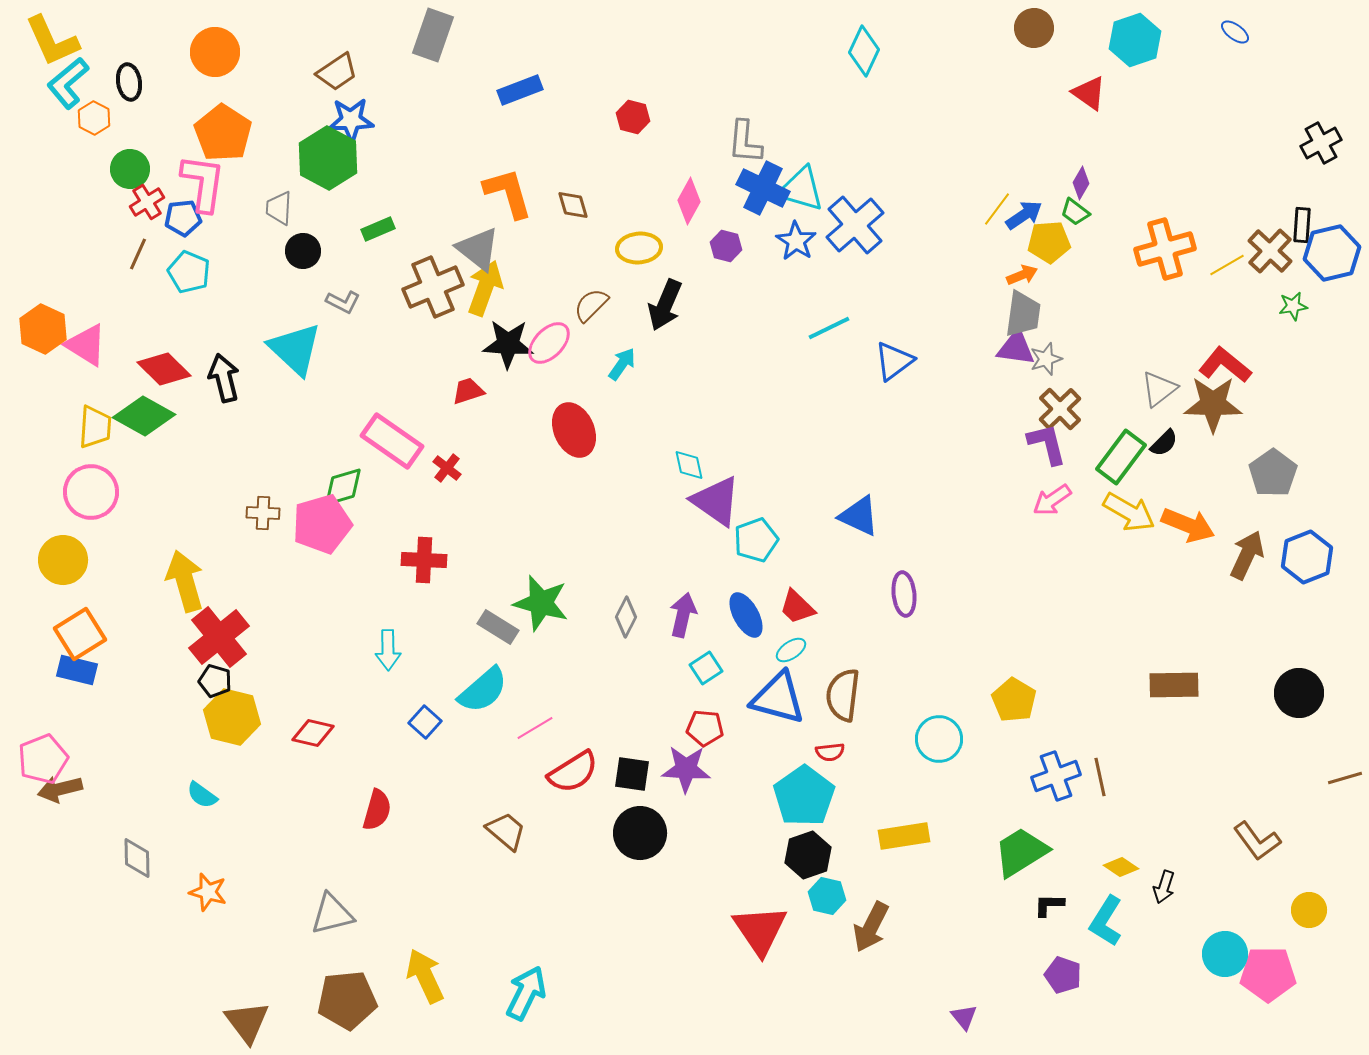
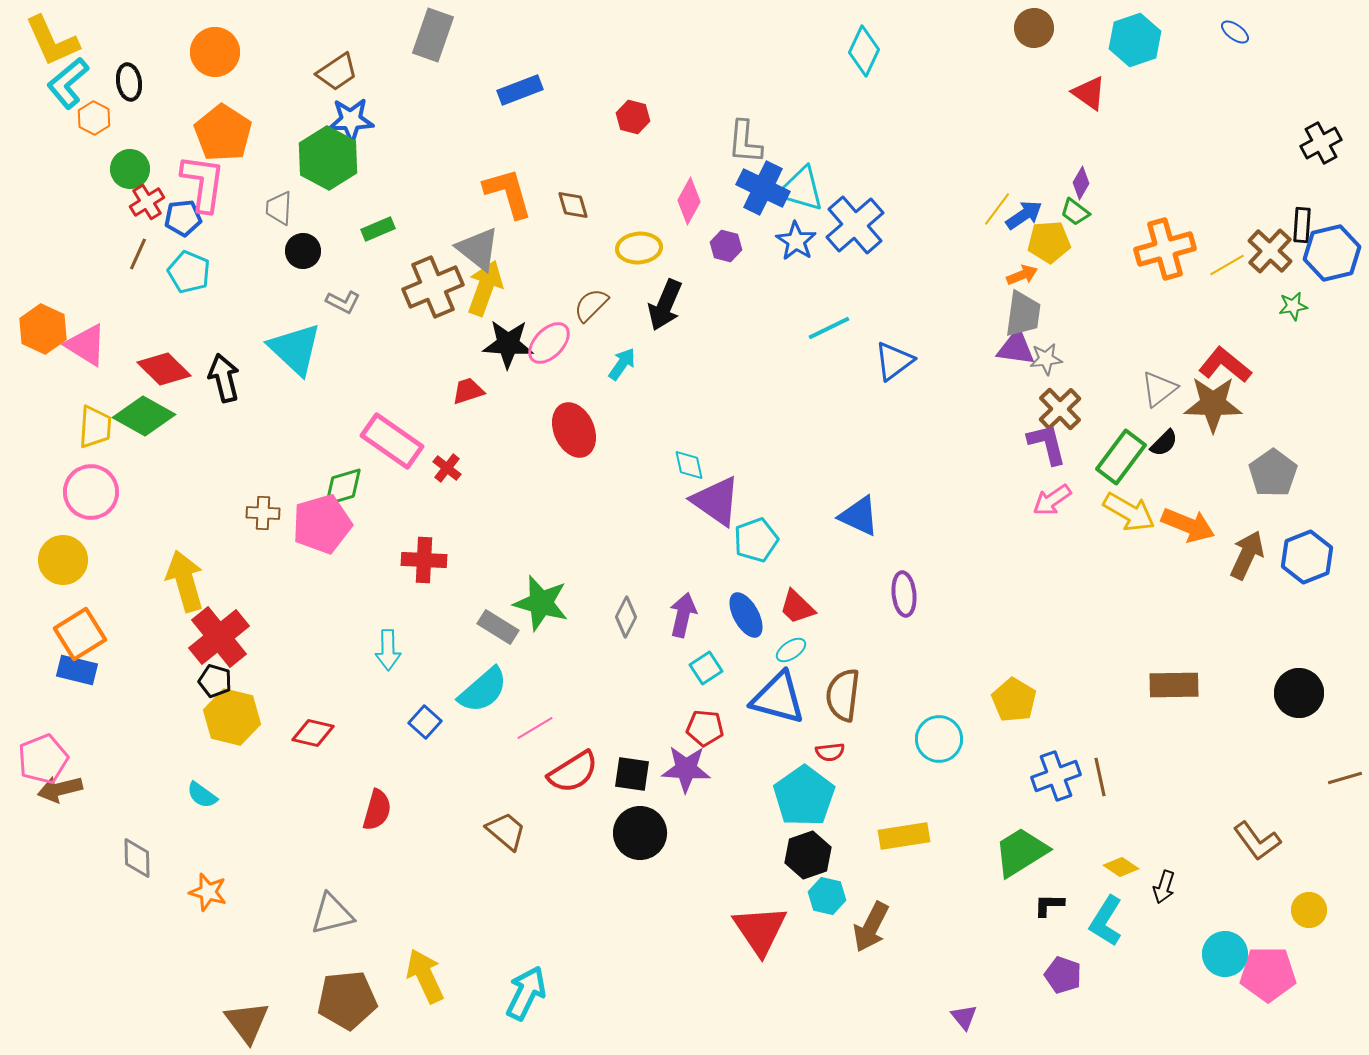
gray star at (1046, 359): rotated 12 degrees clockwise
